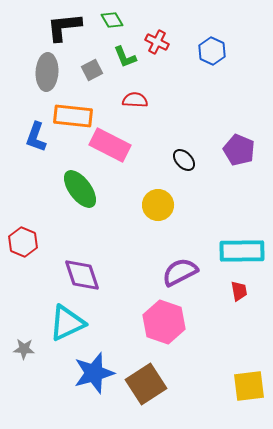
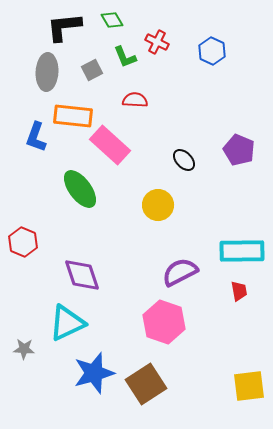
pink rectangle: rotated 15 degrees clockwise
